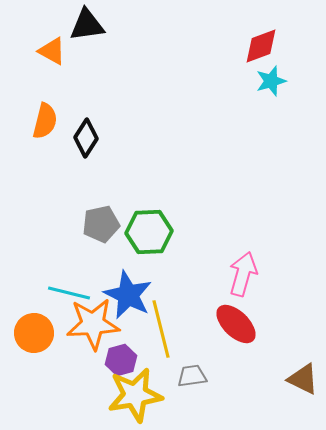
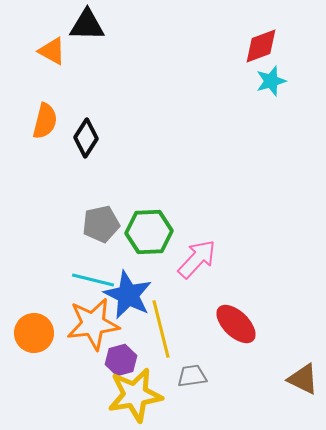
black triangle: rotated 9 degrees clockwise
pink arrow: moved 46 px left, 15 px up; rotated 27 degrees clockwise
cyan line: moved 24 px right, 13 px up
orange star: rotated 4 degrees counterclockwise
